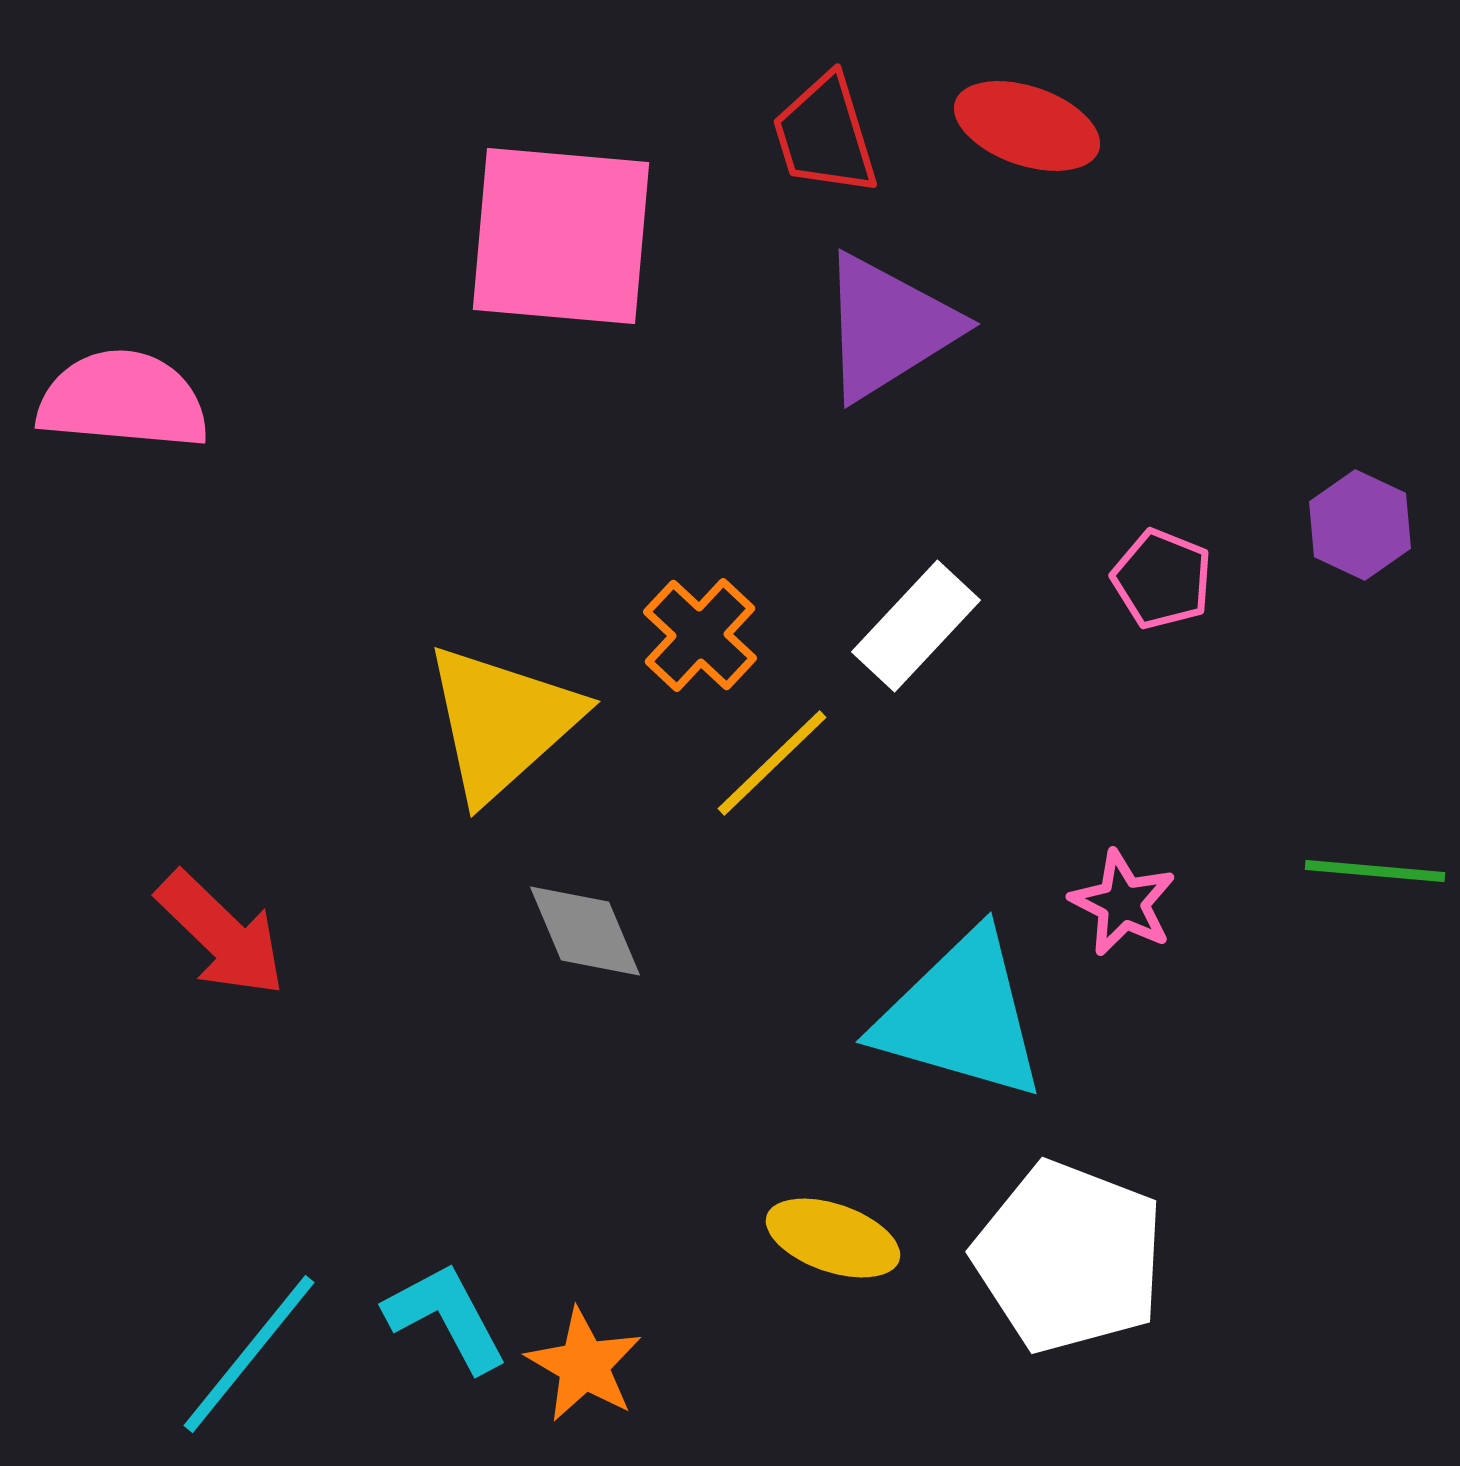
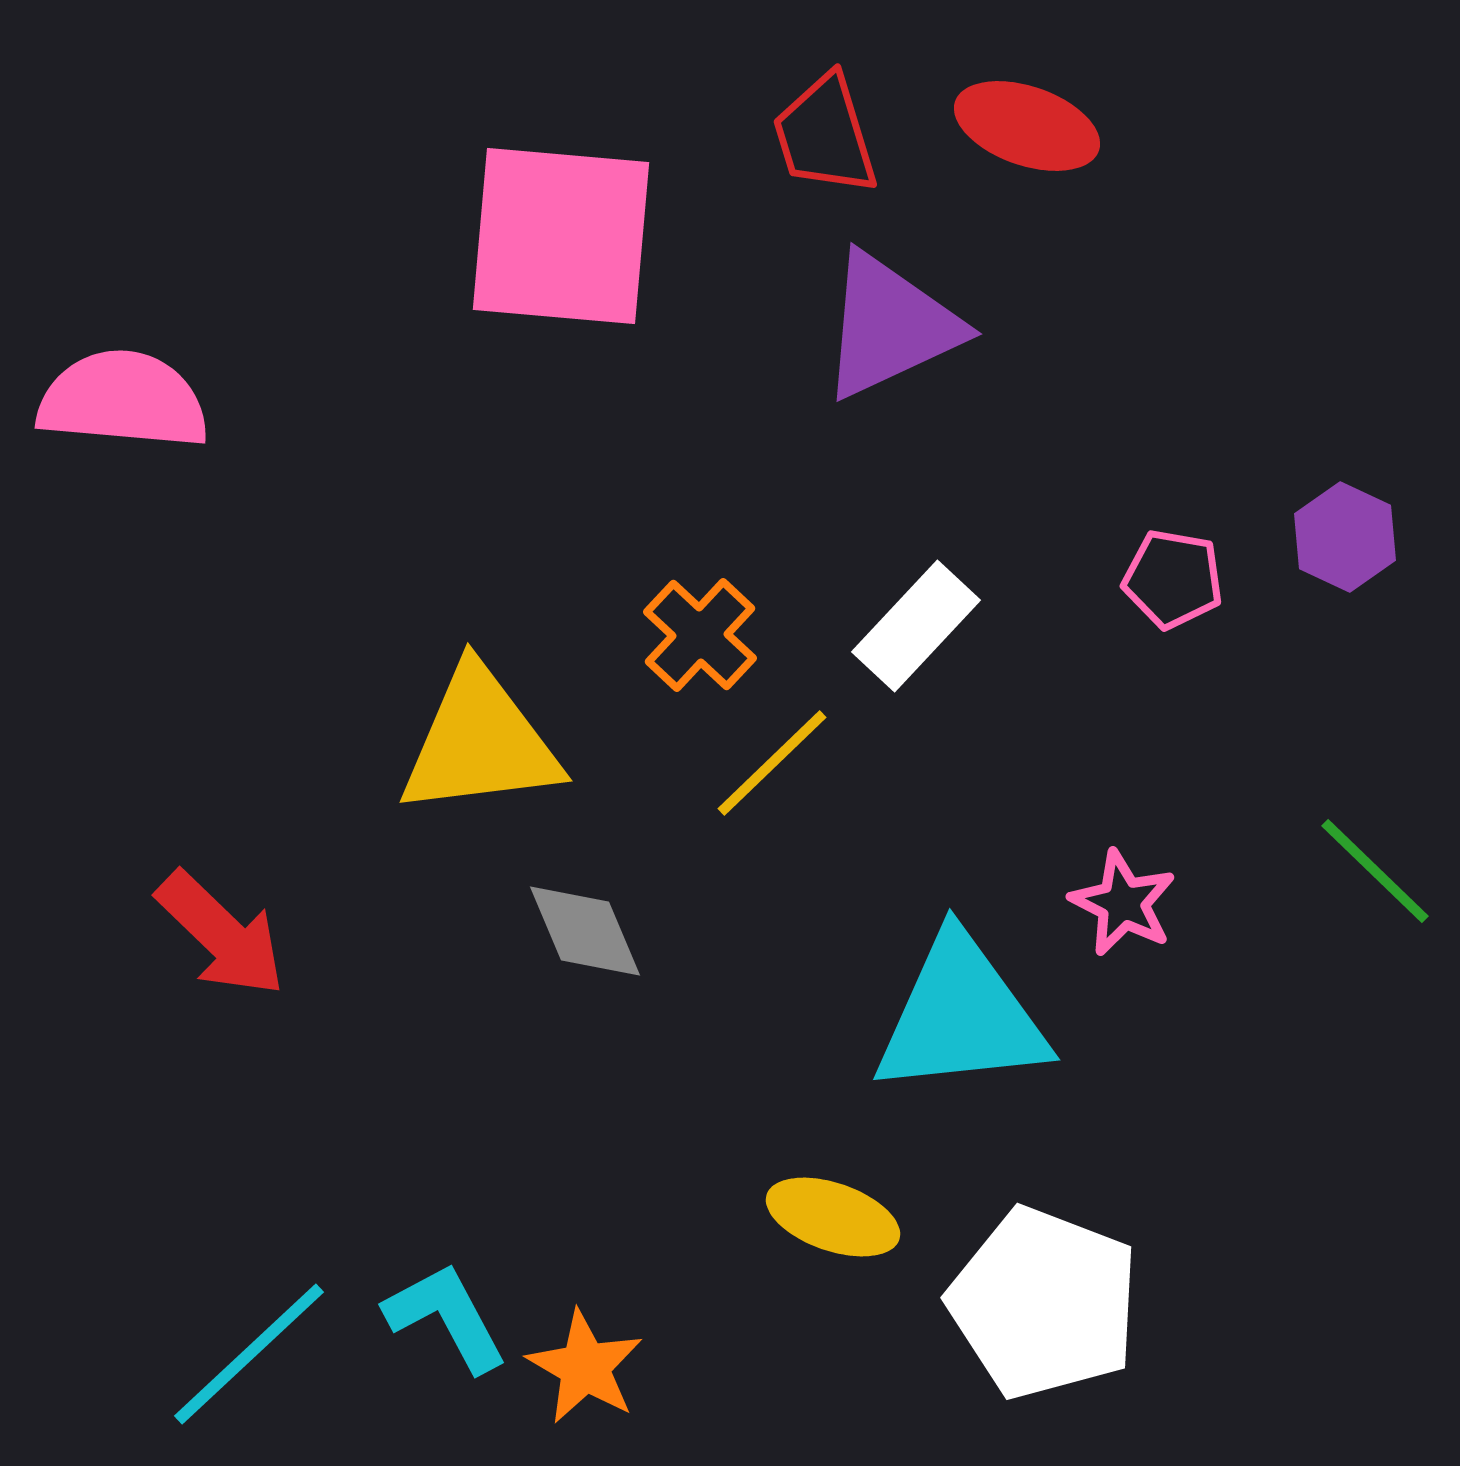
purple triangle: moved 2 px right, 1 px up; rotated 7 degrees clockwise
purple hexagon: moved 15 px left, 12 px down
pink pentagon: moved 11 px right; rotated 12 degrees counterclockwise
yellow triangle: moved 22 px left, 20 px down; rotated 35 degrees clockwise
green line: rotated 39 degrees clockwise
cyan triangle: rotated 22 degrees counterclockwise
yellow ellipse: moved 21 px up
white pentagon: moved 25 px left, 46 px down
cyan line: rotated 8 degrees clockwise
orange star: moved 1 px right, 2 px down
